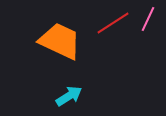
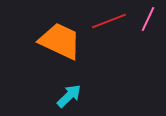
red line: moved 4 px left, 2 px up; rotated 12 degrees clockwise
cyan arrow: rotated 12 degrees counterclockwise
